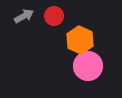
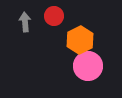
gray arrow: moved 1 px right, 6 px down; rotated 66 degrees counterclockwise
orange hexagon: rotated 8 degrees clockwise
